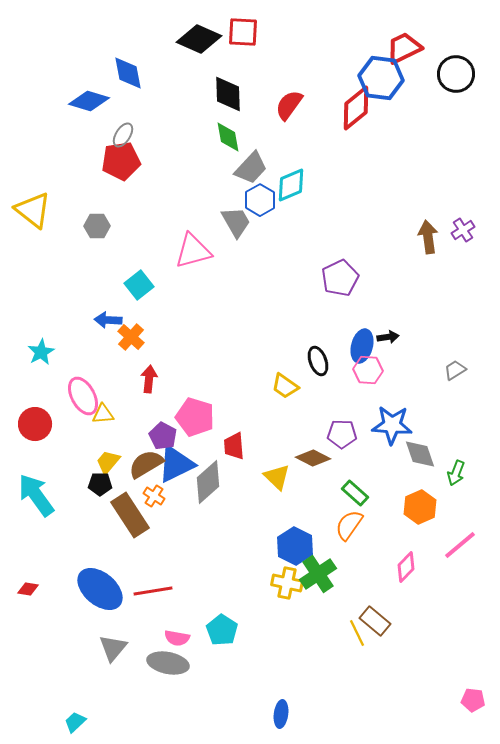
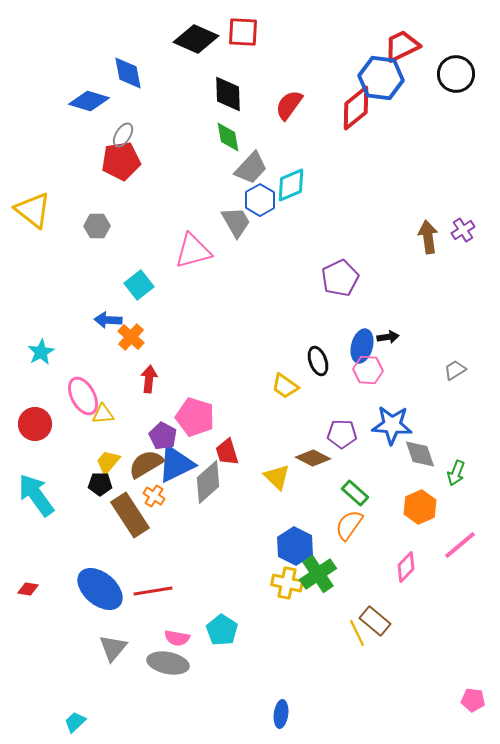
black diamond at (199, 39): moved 3 px left
red trapezoid at (404, 48): moved 2 px left, 2 px up
red trapezoid at (234, 446): moved 7 px left, 6 px down; rotated 12 degrees counterclockwise
